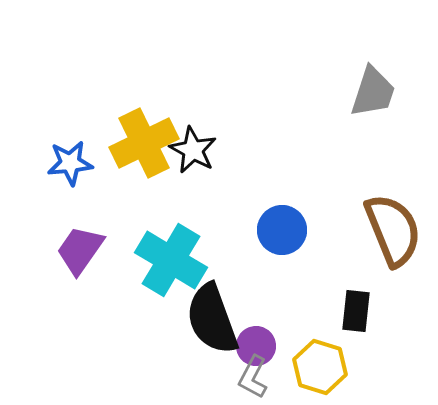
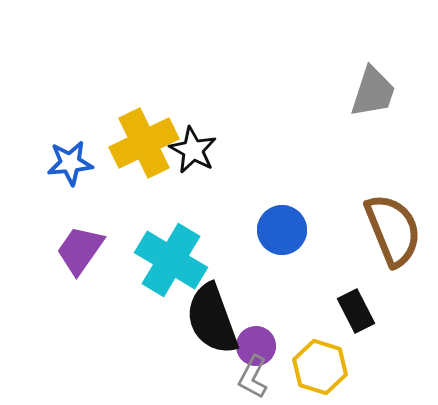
black rectangle: rotated 33 degrees counterclockwise
